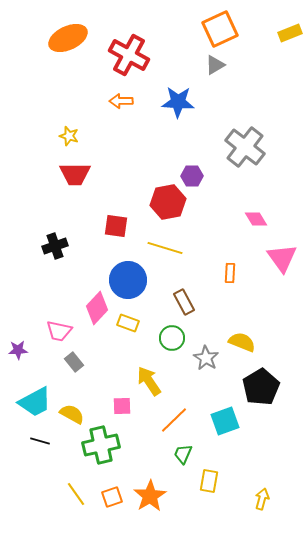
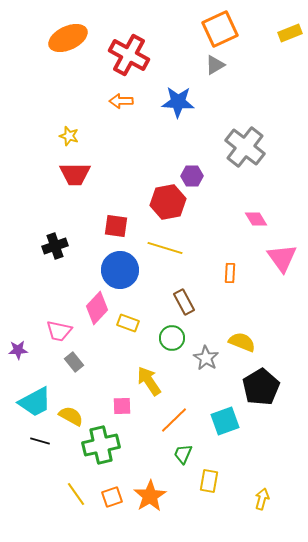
blue circle at (128, 280): moved 8 px left, 10 px up
yellow semicircle at (72, 414): moved 1 px left, 2 px down
